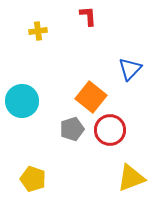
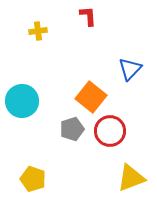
red circle: moved 1 px down
